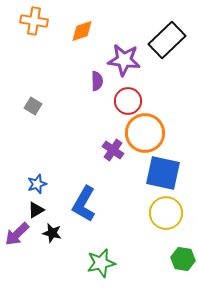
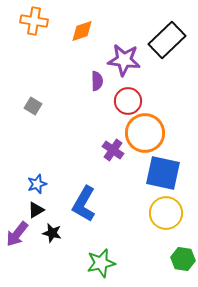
purple arrow: rotated 8 degrees counterclockwise
